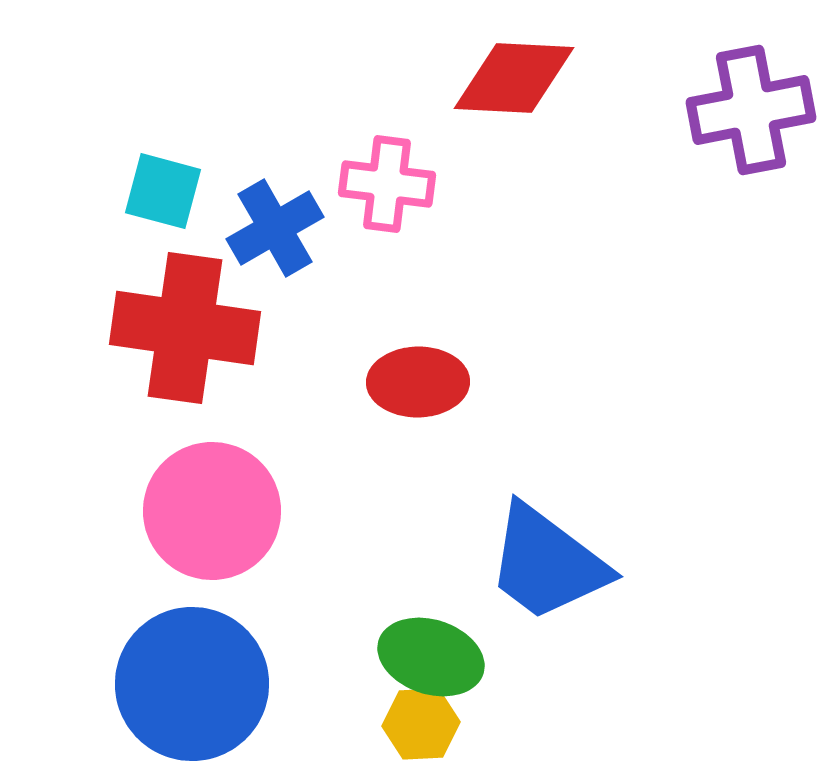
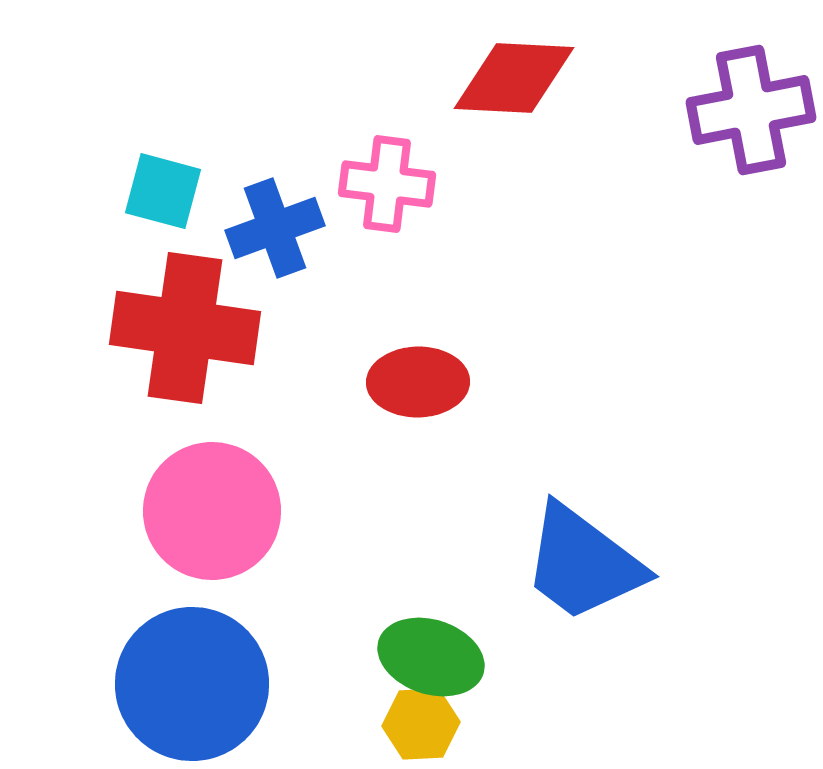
blue cross: rotated 10 degrees clockwise
blue trapezoid: moved 36 px right
